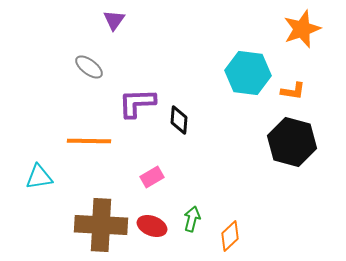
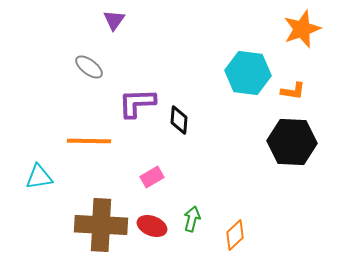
black hexagon: rotated 12 degrees counterclockwise
orange diamond: moved 5 px right, 1 px up
